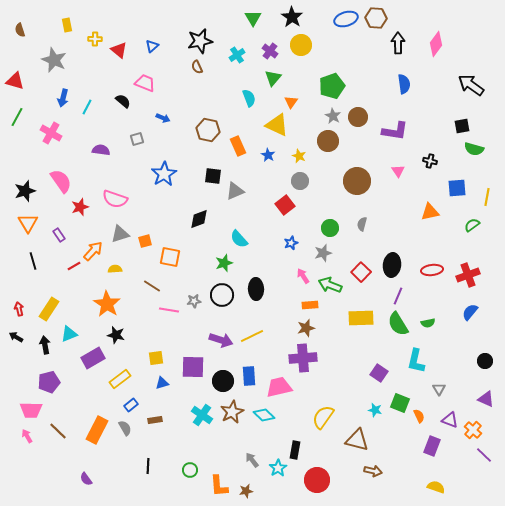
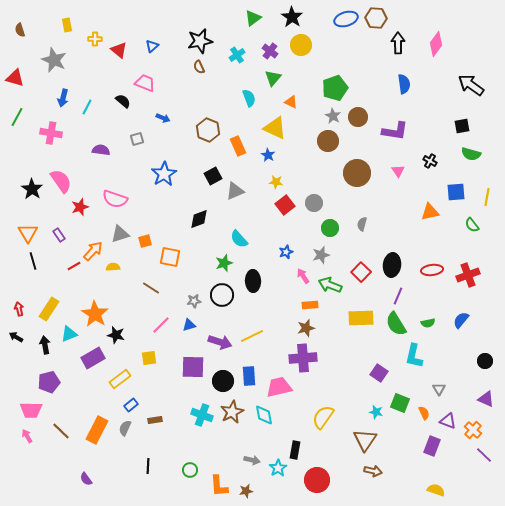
green triangle at (253, 18): rotated 24 degrees clockwise
brown semicircle at (197, 67): moved 2 px right
red triangle at (15, 81): moved 3 px up
green pentagon at (332, 86): moved 3 px right, 2 px down
orange triangle at (291, 102): rotated 40 degrees counterclockwise
yellow triangle at (277, 125): moved 2 px left, 3 px down
brown hexagon at (208, 130): rotated 10 degrees clockwise
pink cross at (51, 133): rotated 20 degrees counterclockwise
green semicircle at (474, 149): moved 3 px left, 5 px down
yellow star at (299, 156): moved 23 px left, 26 px down; rotated 16 degrees counterclockwise
black cross at (430, 161): rotated 16 degrees clockwise
black square at (213, 176): rotated 36 degrees counterclockwise
gray circle at (300, 181): moved 14 px right, 22 px down
brown circle at (357, 181): moved 8 px up
blue square at (457, 188): moved 1 px left, 4 px down
black star at (25, 191): moved 7 px right, 2 px up; rotated 20 degrees counterclockwise
orange triangle at (28, 223): moved 10 px down
green semicircle at (472, 225): rotated 91 degrees counterclockwise
blue star at (291, 243): moved 5 px left, 9 px down
gray star at (323, 253): moved 2 px left, 2 px down
yellow semicircle at (115, 269): moved 2 px left, 2 px up
brown line at (152, 286): moved 1 px left, 2 px down
black ellipse at (256, 289): moved 3 px left, 8 px up
orange star at (107, 304): moved 12 px left, 10 px down
pink line at (169, 310): moved 8 px left, 15 px down; rotated 54 degrees counterclockwise
blue semicircle at (470, 312): moved 9 px left, 8 px down
green semicircle at (398, 324): moved 2 px left
purple arrow at (221, 340): moved 1 px left, 2 px down
yellow square at (156, 358): moved 7 px left
cyan L-shape at (416, 361): moved 2 px left, 5 px up
blue triangle at (162, 383): moved 27 px right, 58 px up
cyan star at (375, 410): moved 1 px right, 2 px down
cyan cross at (202, 415): rotated 15 degrees counterclockwise
cyan diamond at (264, 415): rotated 35 degrees clockwise
orange semicircle at (419, 416): moved 5 px right, 3 px up
purple triangle at (450, 420): moved 2 px left, 1 px down
gray semicircle at (125, 428): rotated 126 degrees counterclockwise
brown line at (58, 431): moved 3 px right
brown triangle at (357, 440): moved 8 px right; rotated 50 degrees clockwise
gray arrow at (252, 460): rotated 140 degrees clockwise
yellow semicircle at (436, 487): moved 3 px down
